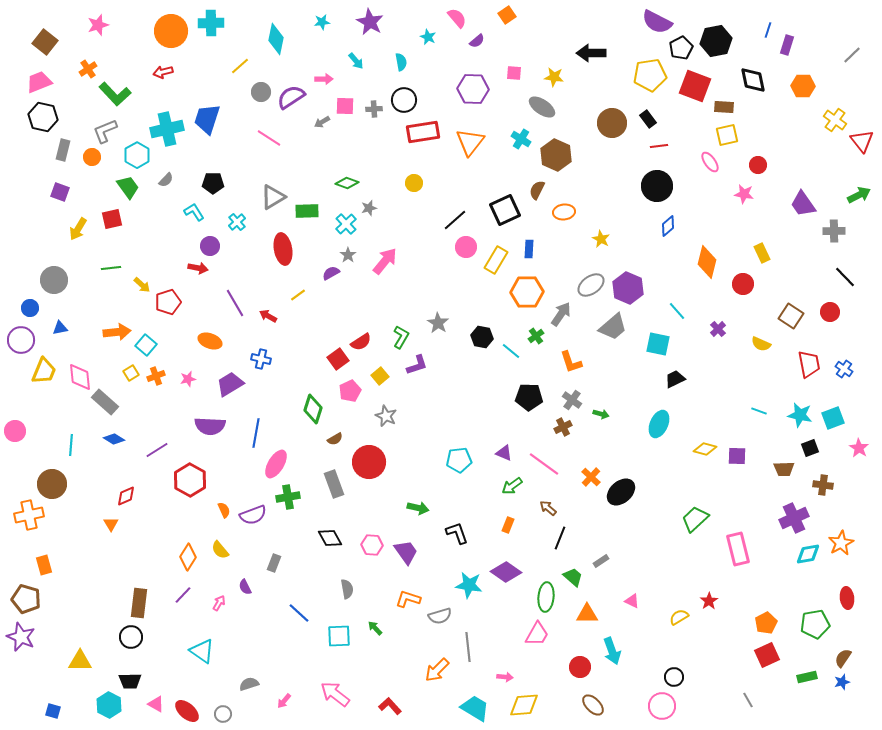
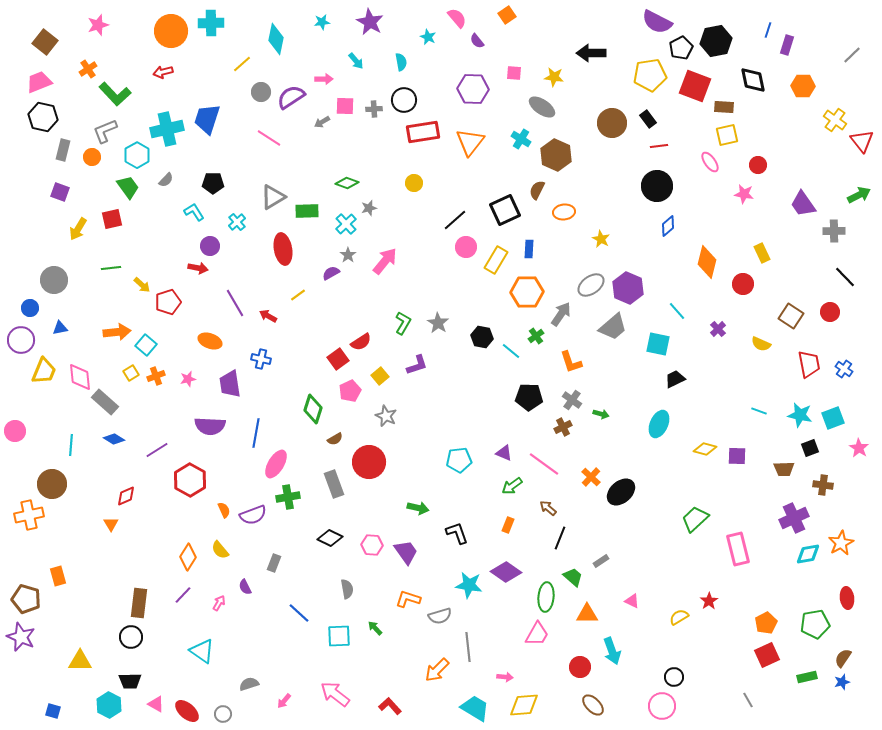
purple semicircle at (477, 41): rotated 91 degrees clockwise
yellow line at (240, 66): moved 2 px right, 2 px up
green L-shape at (401, 337): moved 2 px right, 14 px up
purple trapezoid at (230, 384): rotated 68 degrees counterclockwise
black diamond at (330, 538): rotated 35 degrees counterclockwise
orange rectangle at (44, 565): moved 14 px right, 11 px down
